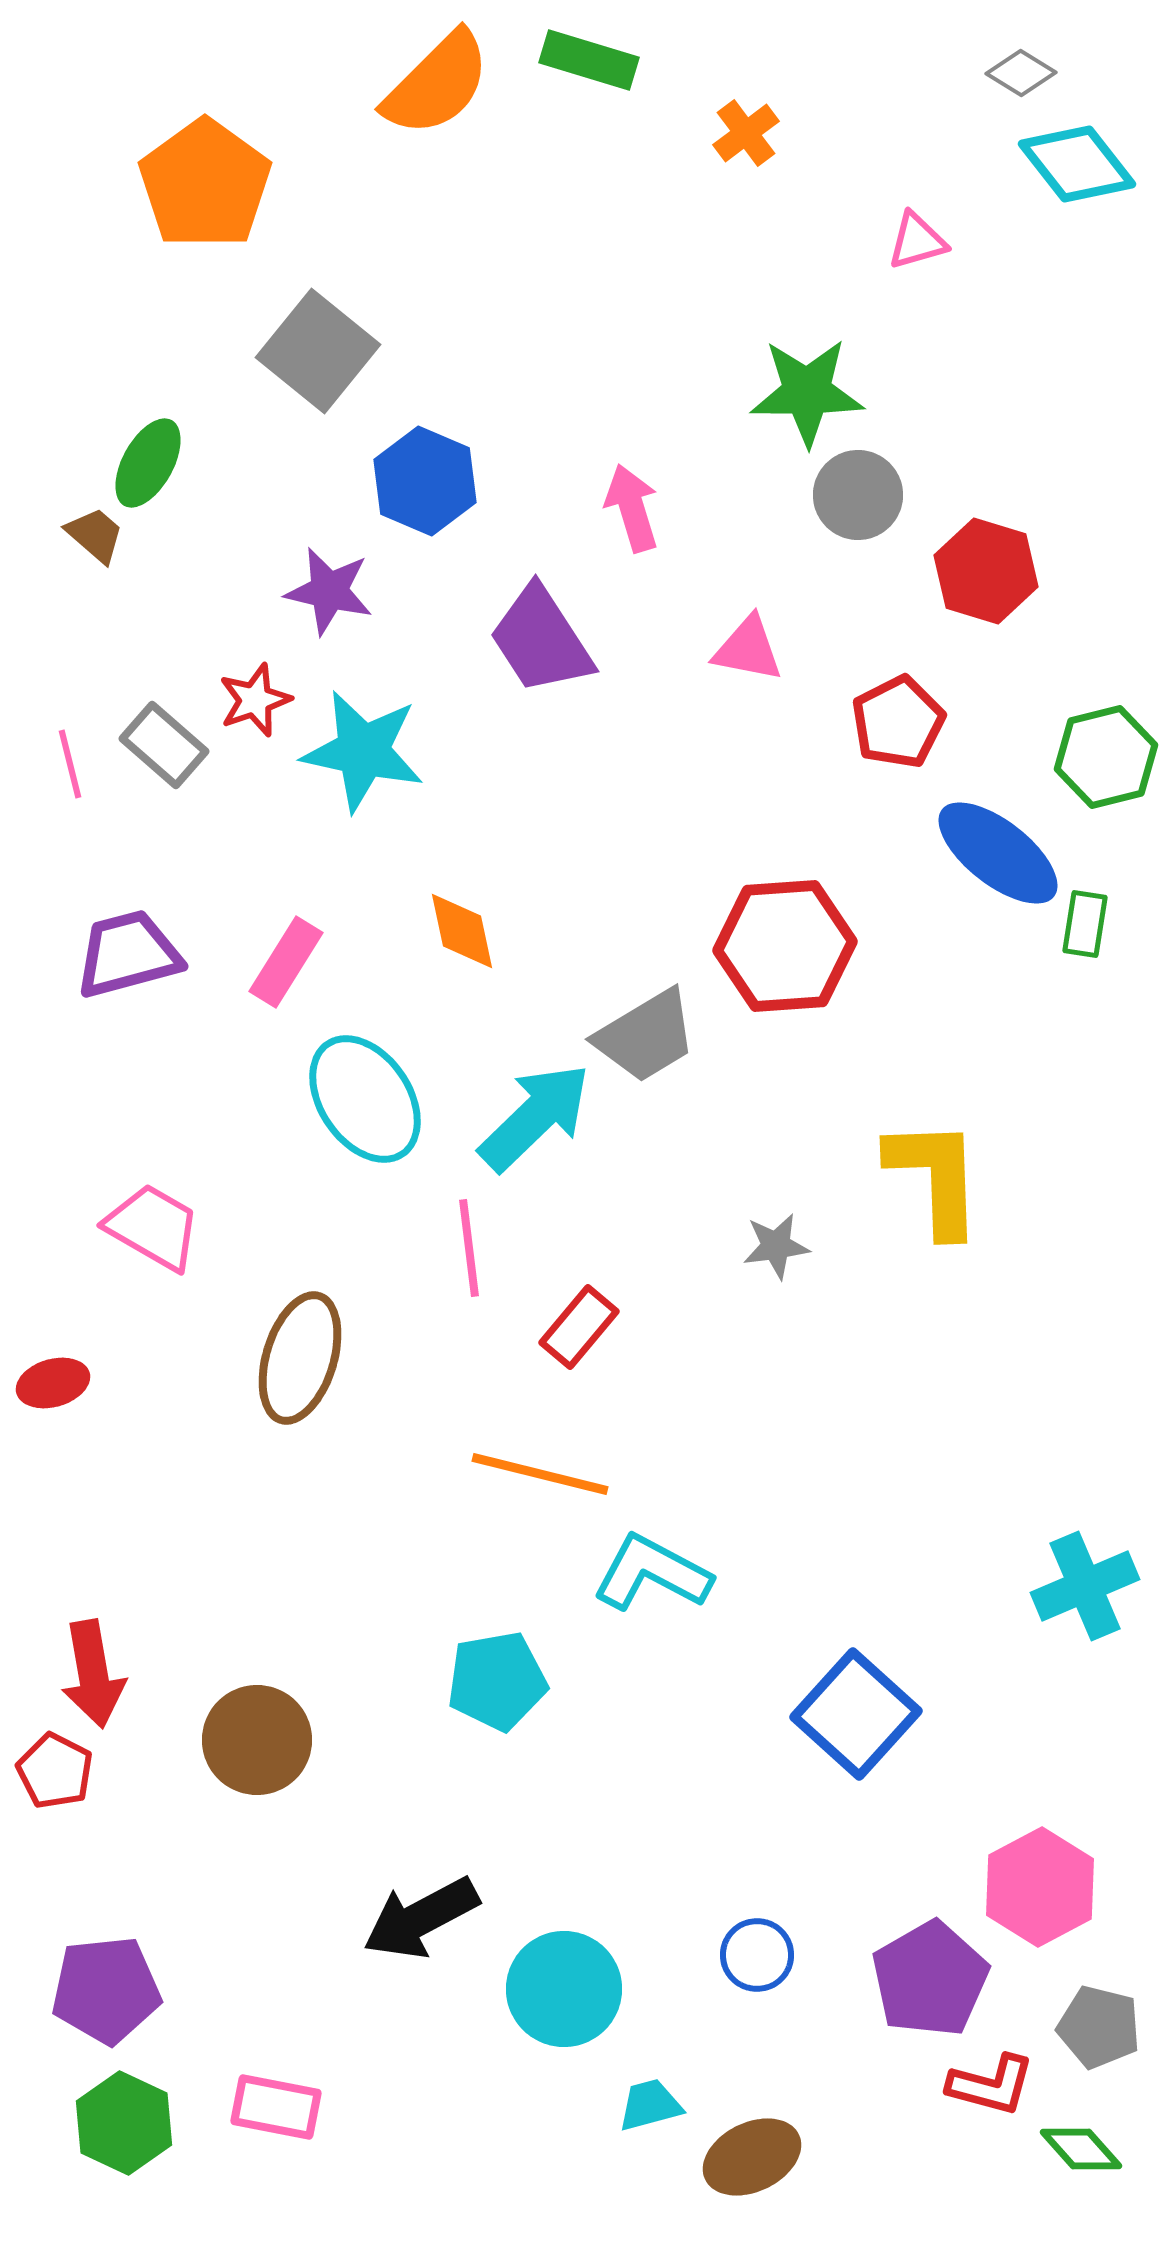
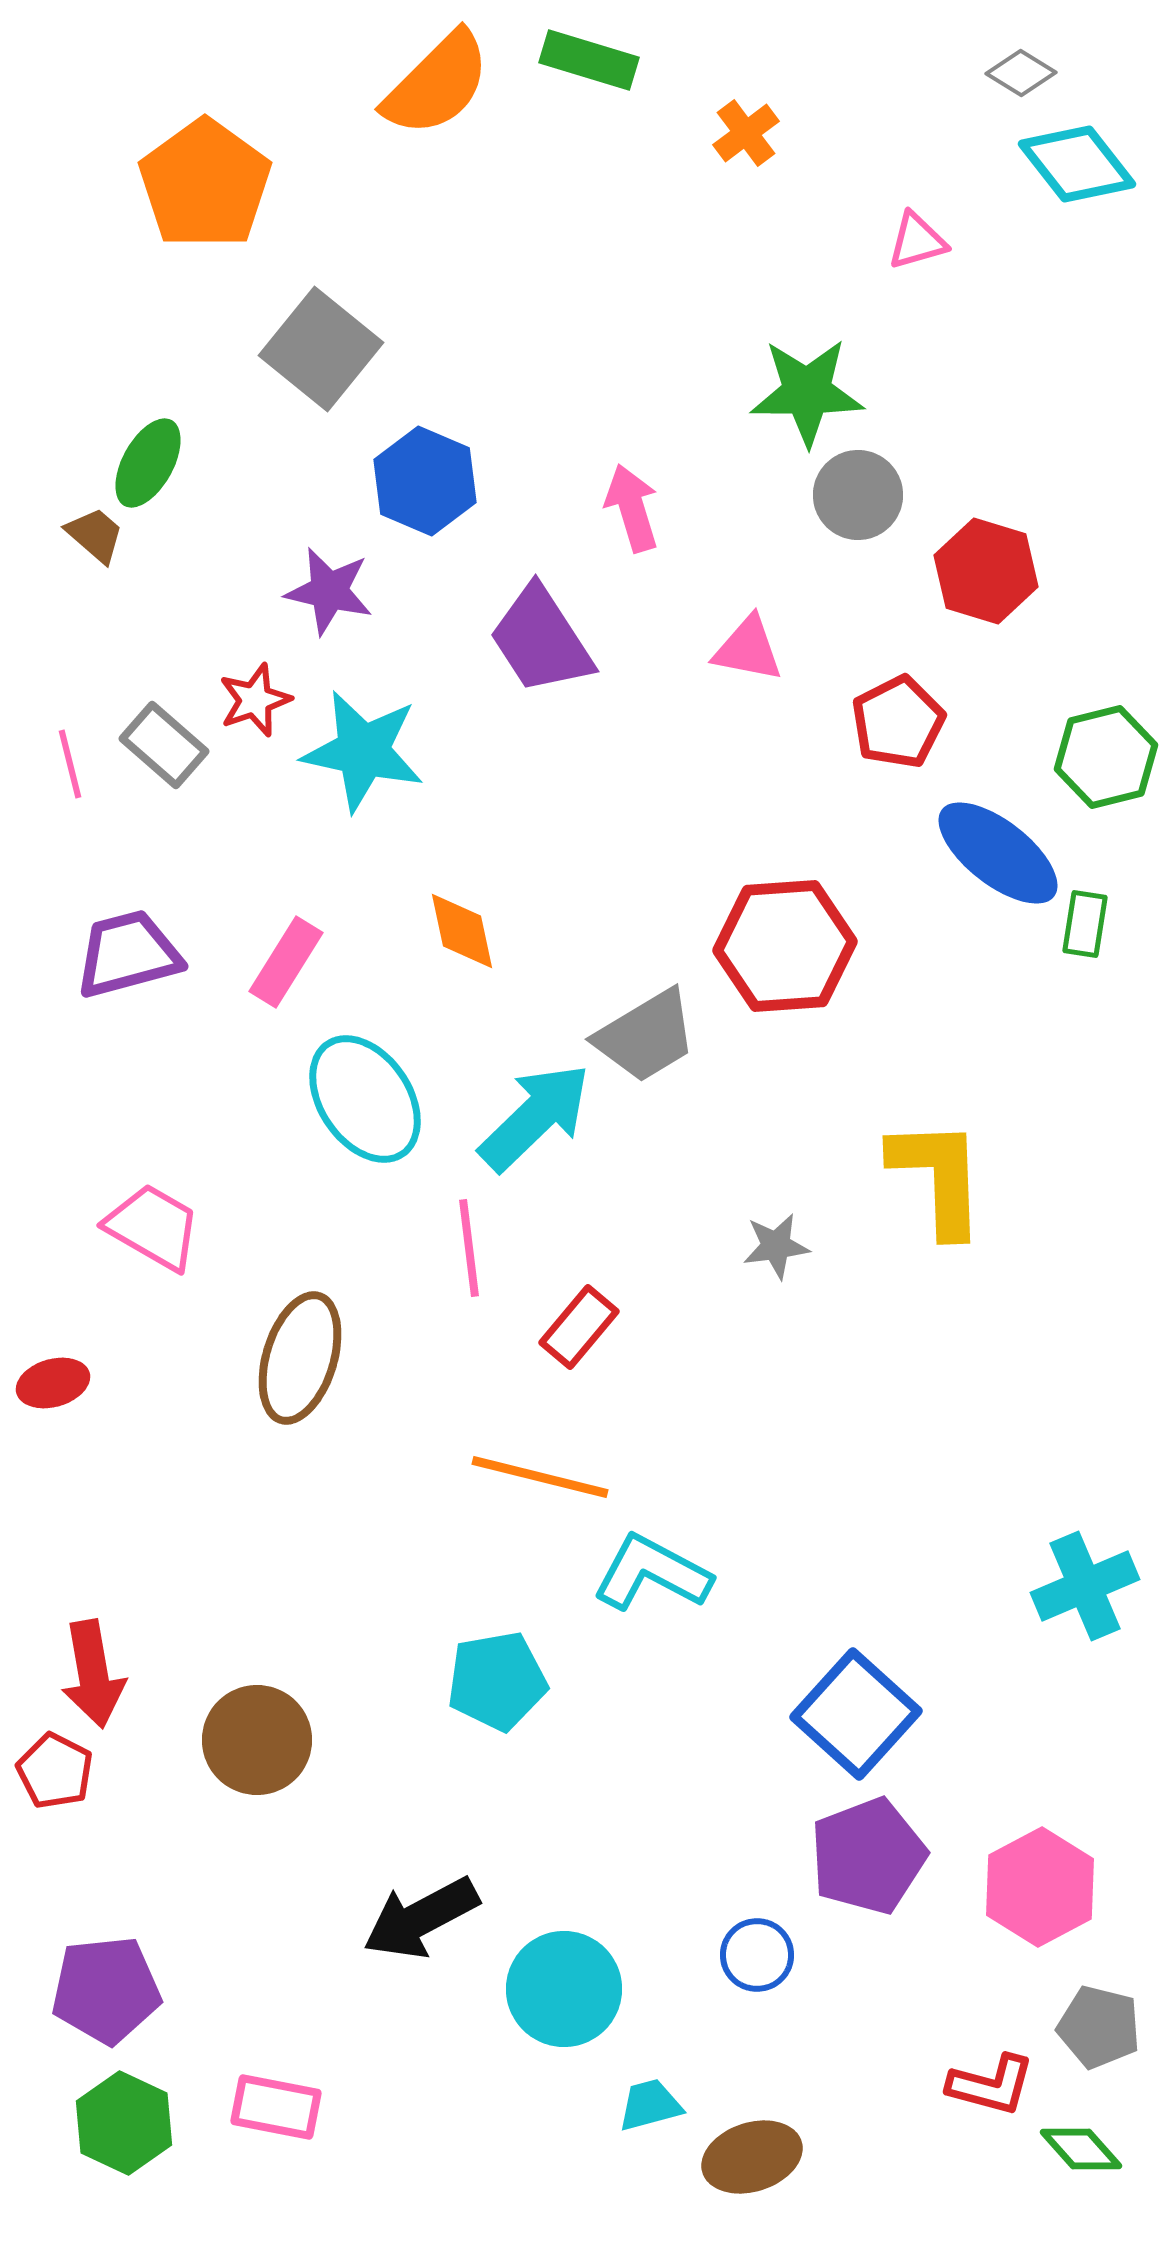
gray square at (318, 351): moved 3 px right, 2 px up
yellow L-shape at (935, 1177): moved 3 px right
orange line at (540, 1474): moved 3 px down
purple pentagon at (930, 1979): moved 62 px left, 123 px up; rotated 9 degrees clockwise
brown ellipse at (752, 2157): rotated 8 degrees clockwise
